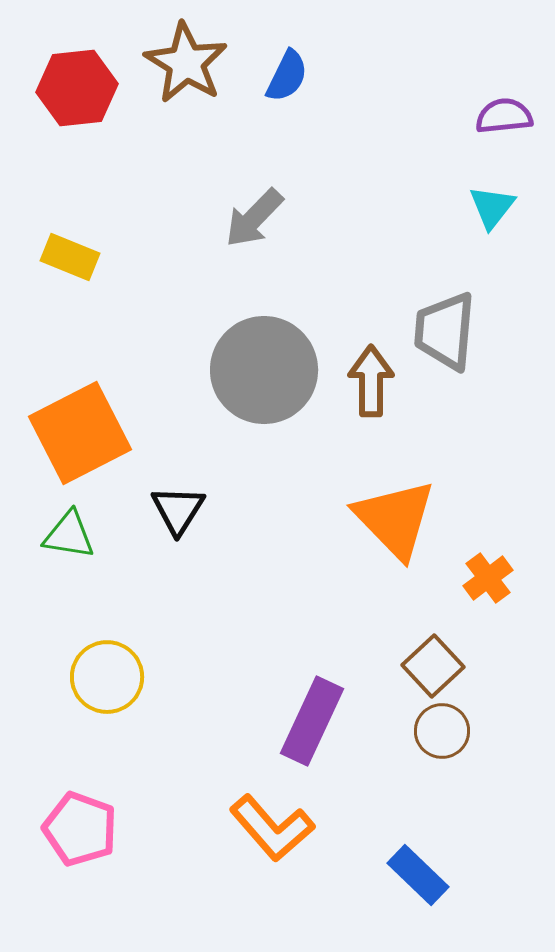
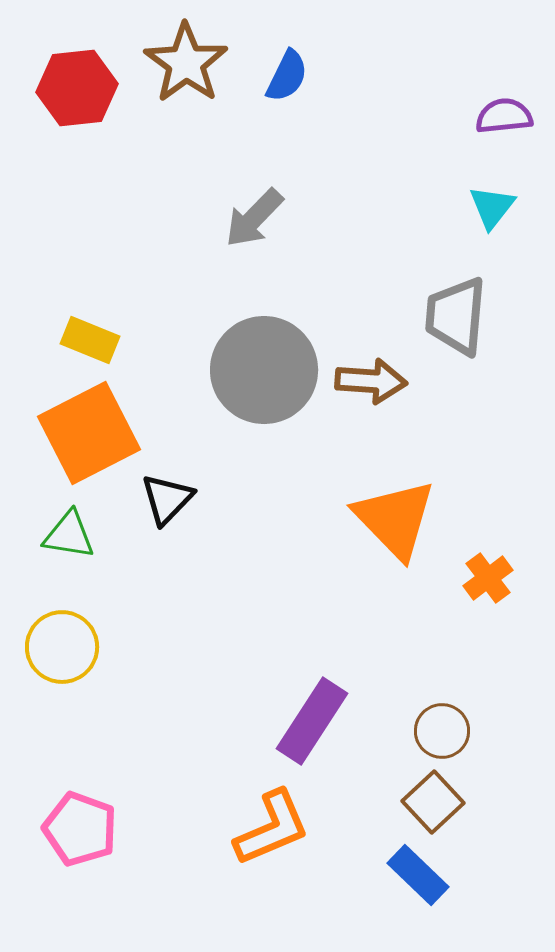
brown star: rotated 4 degrees clockwise
yellow rectangle: moved 20 px right, 83 px down
gray trapezoid: moved 11 px right, 15 px up
brown arrow: rotated 94 degrees clockwise
orange square: moved 9 px right
black triangle: moved 11 px left, 11 px up; rotated 12 degrees clockwise
brown square: moved 136 px down
yellow circle: moved 45 px left, 30 px up
purple rectangle: rotated 8 degrees clockwise
orange L-shape: rotated 72 degrees counterclockwise
